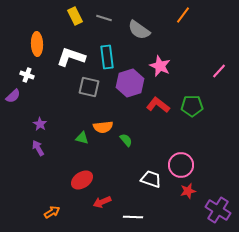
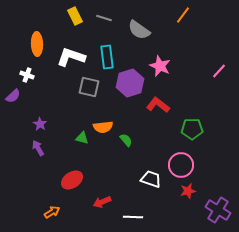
green pentagon: moved 23 px down
red ellipse: moved 10 px left
